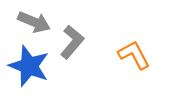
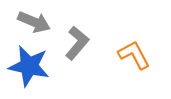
gray L-shape: moved 5 px right, 1 px down
blue star: rotated 9 degrees counterclockwise
